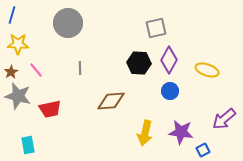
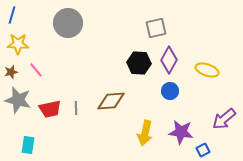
gray line: moved 4 px left, 40 px down
brown star: rotated 16 degrees clockwise
gray star: moved 4 px down
cyan rectangle: rotated 18 degrees clockwise
